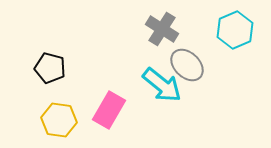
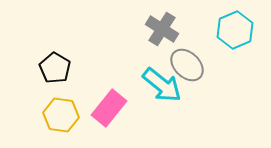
black pentagon: moved 5 px right; rotated 16 degrees clockwise
pink rectangle: moved 2 px up; rotated 9 degrees clockwise
yellow hexagon: moved 2 px right, 5 px up
